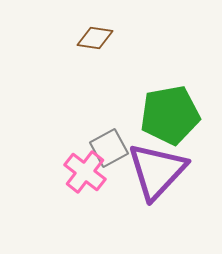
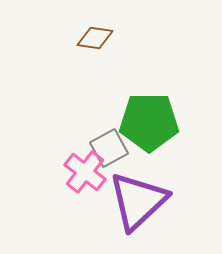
green pentagon: moved 21 px left, 7 px down; rotated 10 degrees clockwise
purple triangle: moved 19 px left, 30 px down; rotated 4 degrees clockwise
